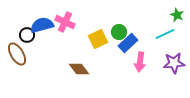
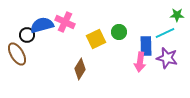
green star: rotated 24 degrees counterclockwise
cyan line: moved 1 px up
yellow square: moved 2 px left
blue rectangle: moved 18 px right, 3 px down; rotated 48 degrees counterclockwise
purple star: moved 7 px left, 5 px up; rotated 20 degrees clockwise
brown diamond: moved 1 px right; rotated 70 degrees clockwise
